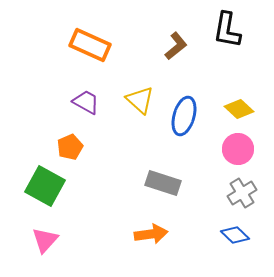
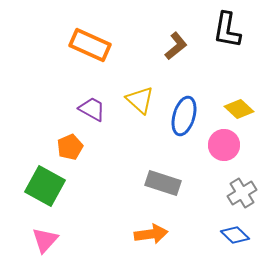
purple trapezoid: moved 6 px right, 7 px down
pink circle: moved 14 px left, 4 px up
